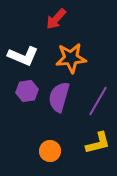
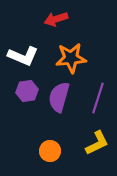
red arrow: rotated 30 degrees clockwise
purple line: moved 3 px up; rotated 12 degrees counterclockwise
yellow L-shape: moved 1 px left; rotated 12 degrees counterclockwise
